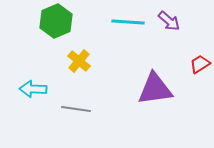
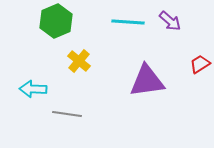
purple arrow: moved 1 px right
purple triangle: moved 8 px left, 8 px up
gray line: moved 9 px left, 5 px down
